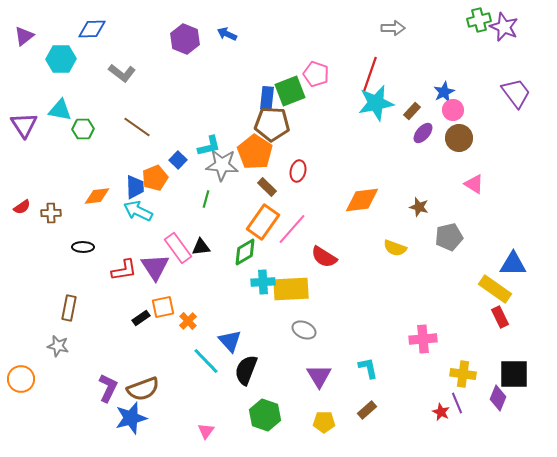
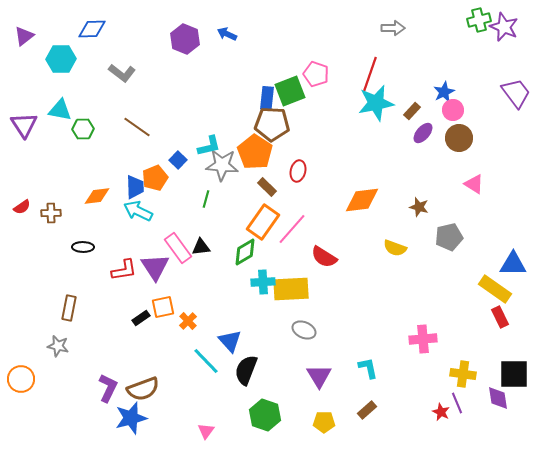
purple diamond at (498, 398): rotated 30 degrees counterclockwise
